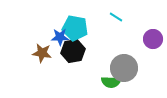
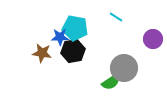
green semicircle: rotated 36 degrees counterclockwise
